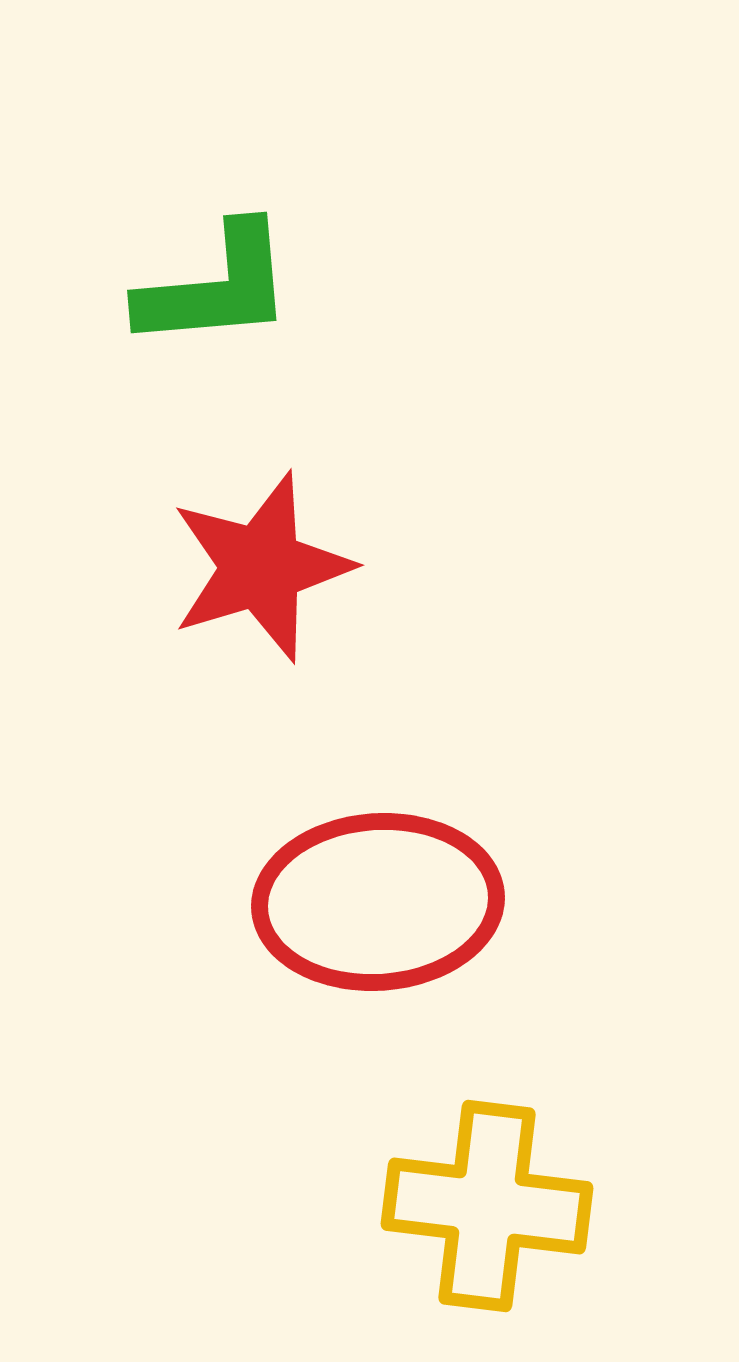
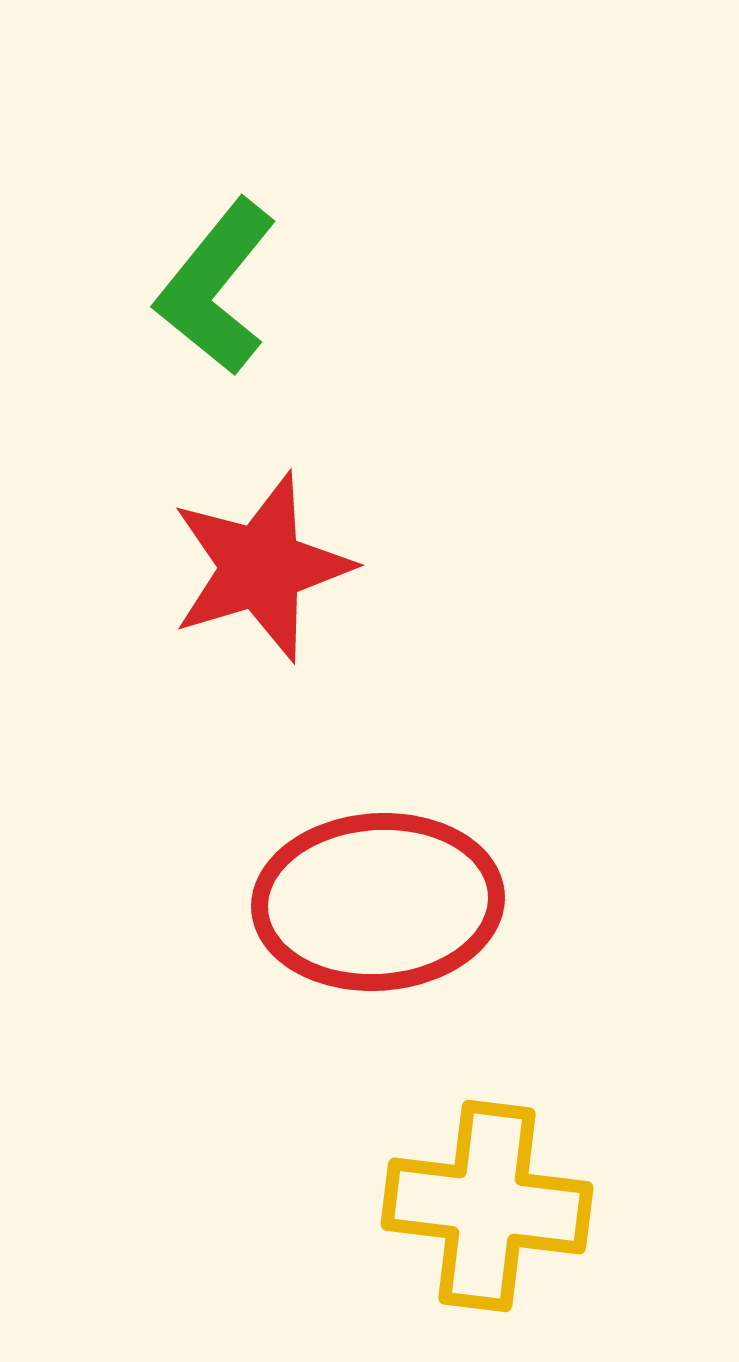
green L-shape: rotated 134 degrees clockwise
